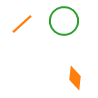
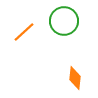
orange line: moved 2 px right, 8 px down
